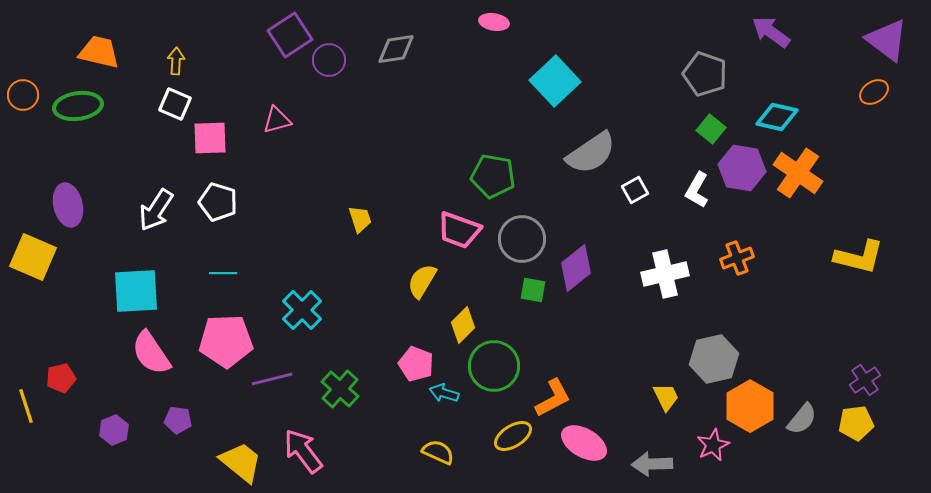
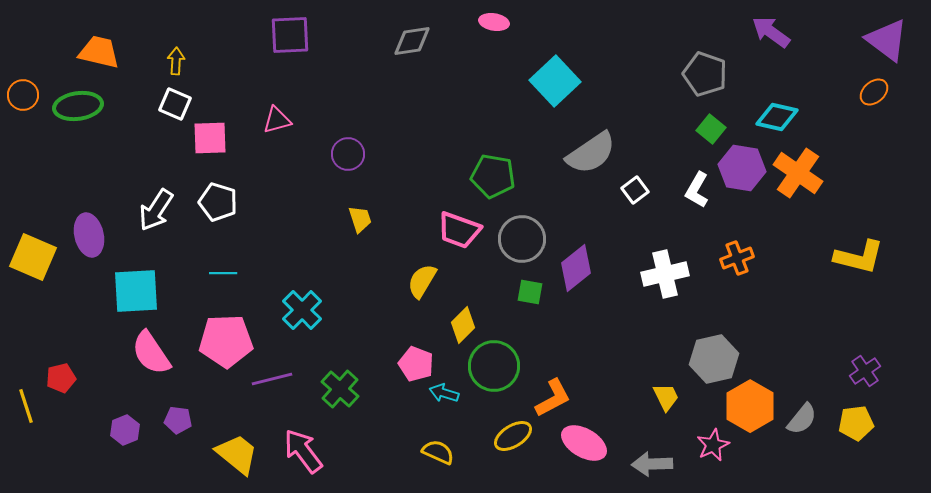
purple square at (290, 35): rotated 30 degrees clockwise
gray diamond at (396, 49): moved 16 px right, 8 px up
purple circle at (329, 60): moved 19 px right, 94 px down
orange ellipse at (874, 92): rotated 8 degrees counterclockwise
white square at (635, 190): rotated 8 degrees counterclockwise
purple ellipse at (68, 205): moved 21 px right, 30 px down
green square at (533, 290): moved 3 px left, 2 px down
purple cross at (865, 380): moved 9 px up
purple hexagon at (114, 430): moved 11 px right
yellow trapezoid at (241, 462): moved 4 px left, 8 px up
